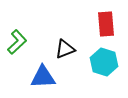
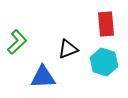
black triangle: moved 3 px right
